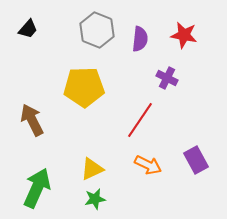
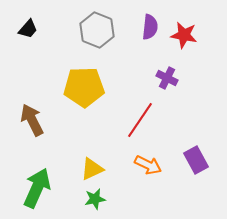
purple semicircle: moved 10 px right, 12 px up
